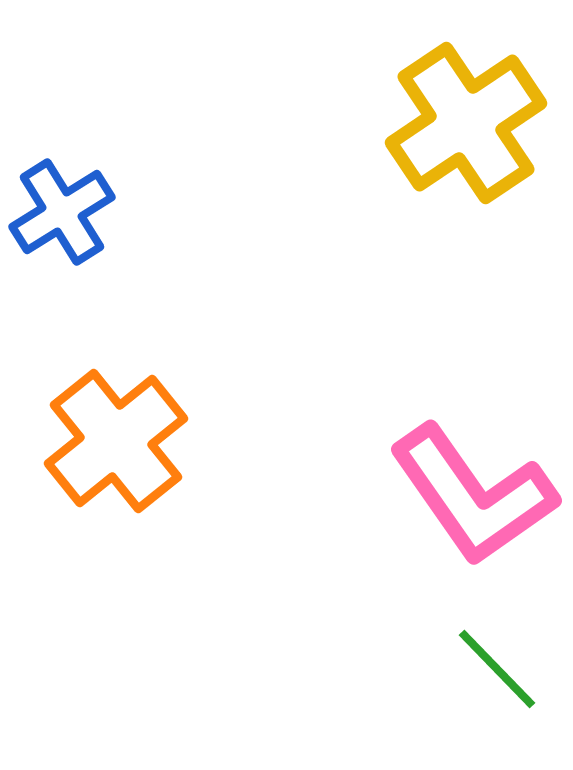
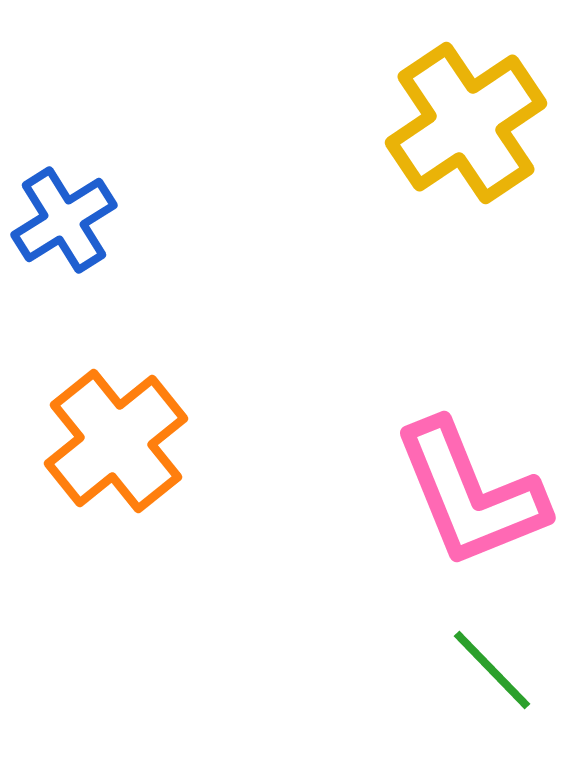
blue cross: moved 2 px right, 8 px down
pink L-shape: moved 3 px left, 1 px up; rotated 13 degrees clockwise
green line: moved 5 px left, 1 px down
